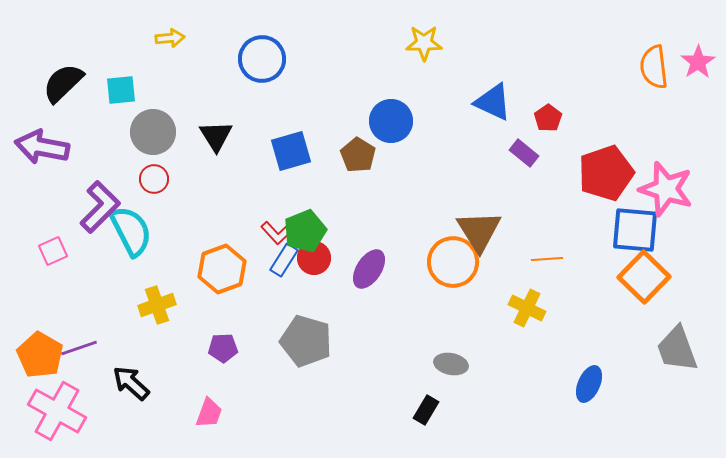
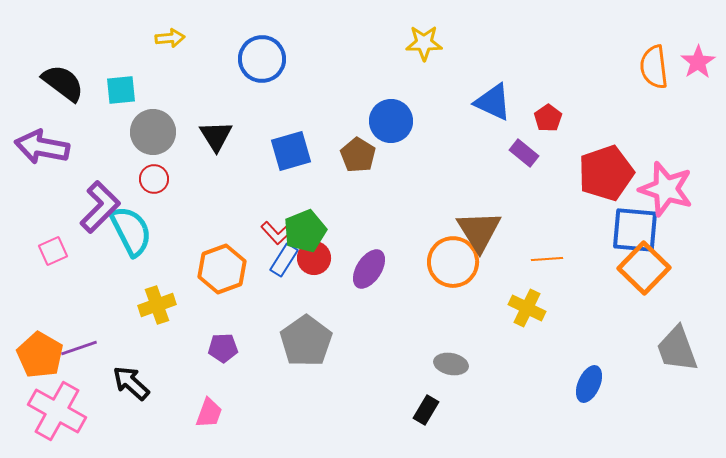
black semicircle at (63, 83): rotated 81 degrees clockwise
orange square at (644, 277): moved 9 px up
gray pentagon at (306, 341): rotated 21 degrees clockwise
